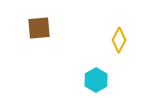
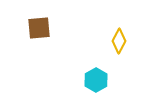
yellow diamond: moved 1 px down
